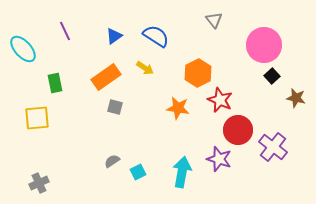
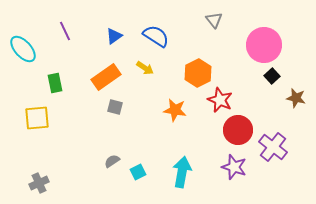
orange star: moved 3 px left, 2 px down
purple star: moved 15 px right, 8 px down
